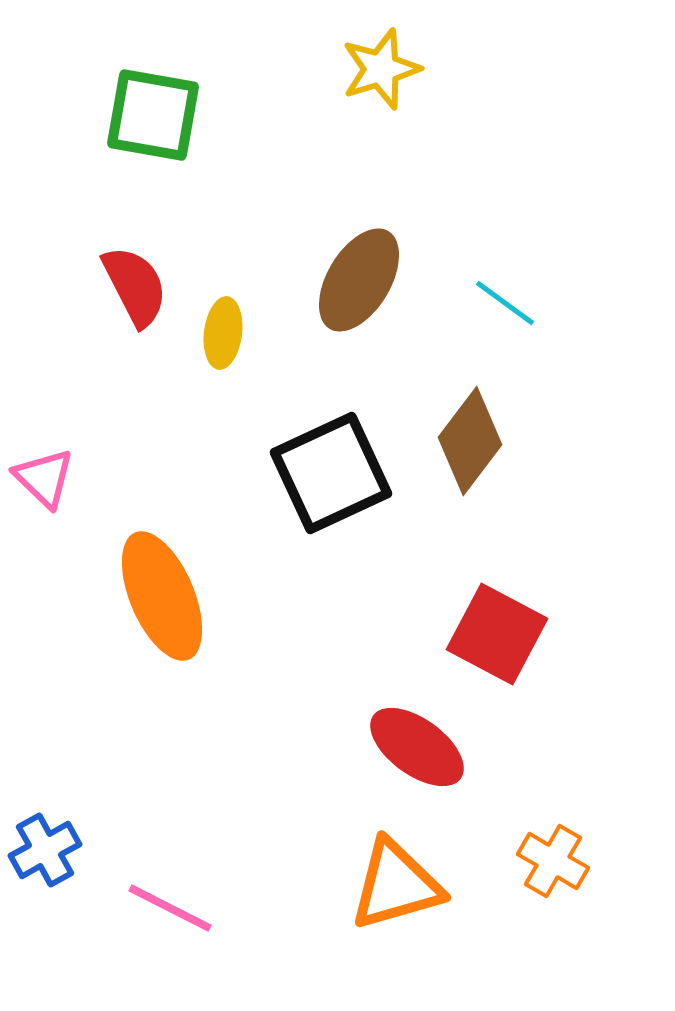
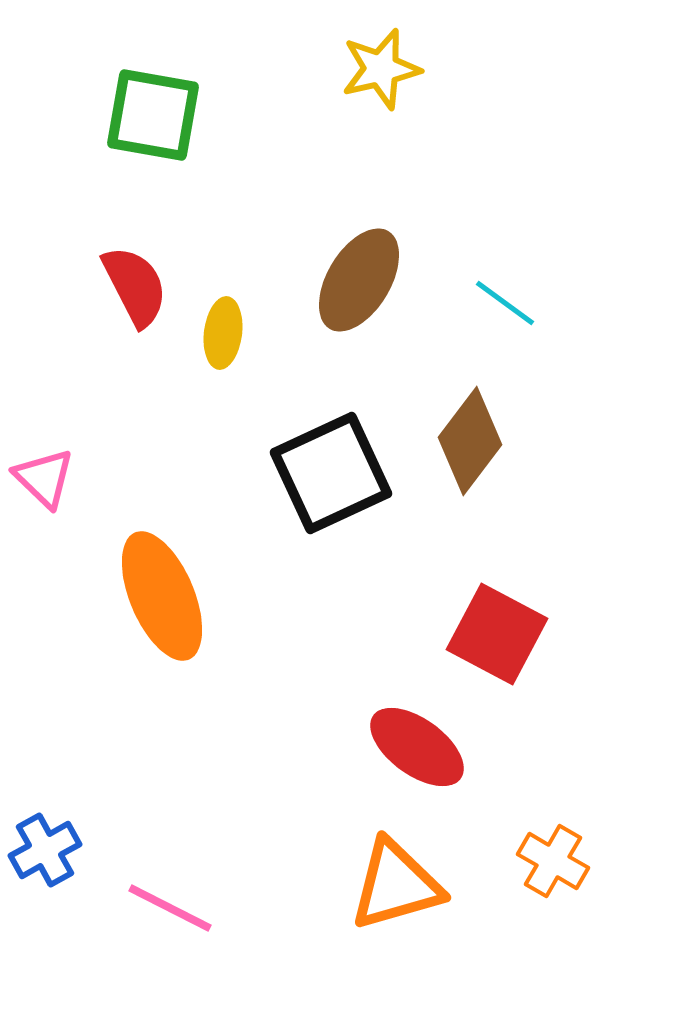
yellow star: rotated 4 degrees clockwise
